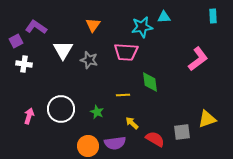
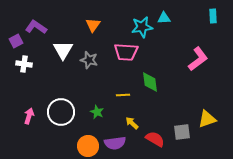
cyan triangle: moved 1 px down
white circle: moved 3 px down
